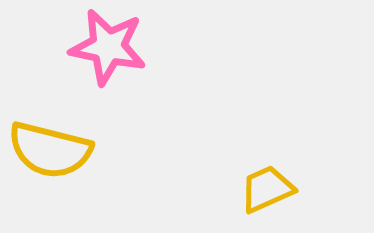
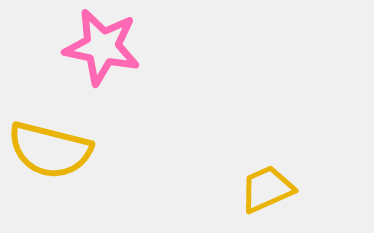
pink star: moved 6 px left
